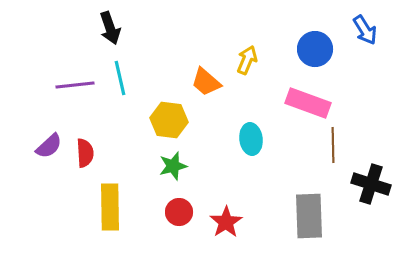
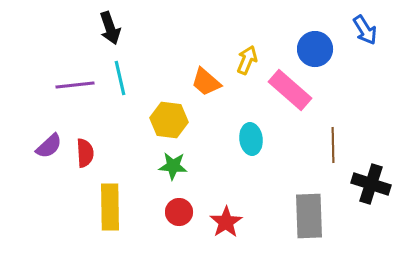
pink rectangle: moved 18 px left, 13 px up; rotated 21 degrees clockwise
green star: rotated 20 degrees clockwise
